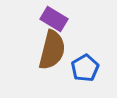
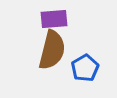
purple rectangle: rotated 36 degrees counterclockwise
